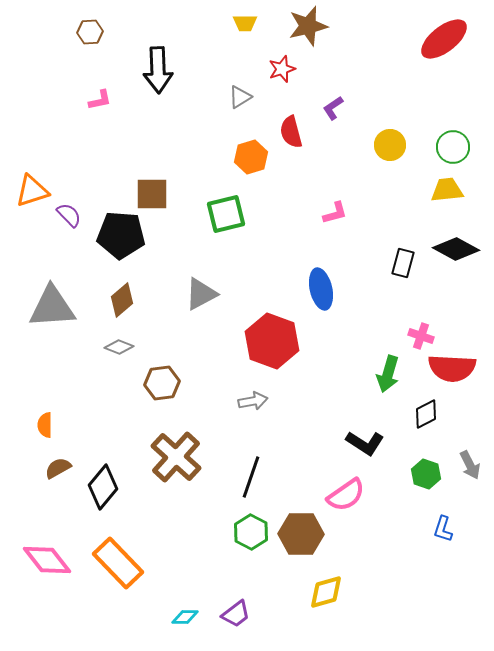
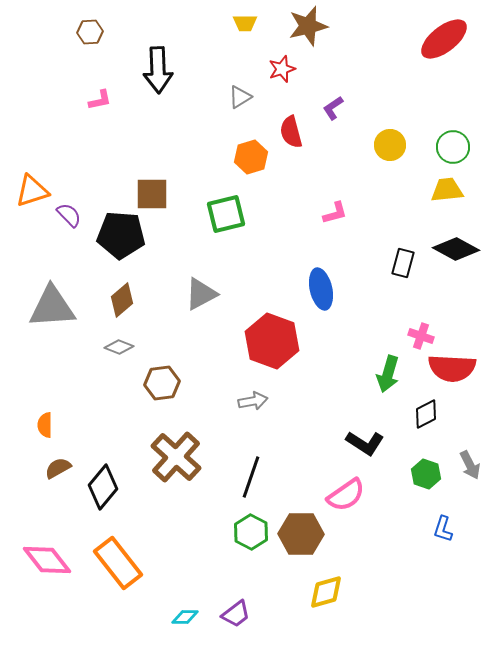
orange rectangle at (118, 563): rotated 6 degrees clockwise
